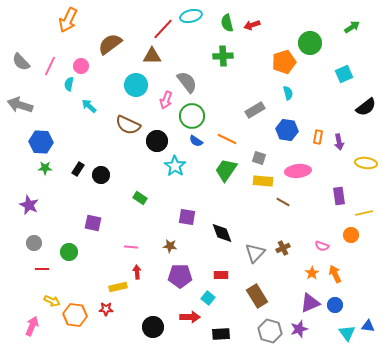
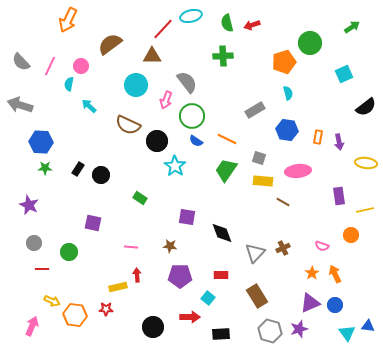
yellow line at (364, 213): moved 1 px right, 3 px up
red arrow at (137, 272): moved 3 px down
